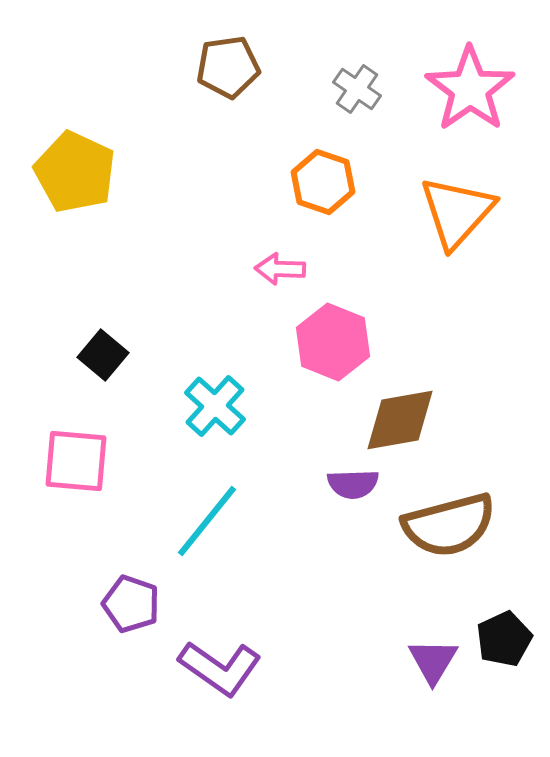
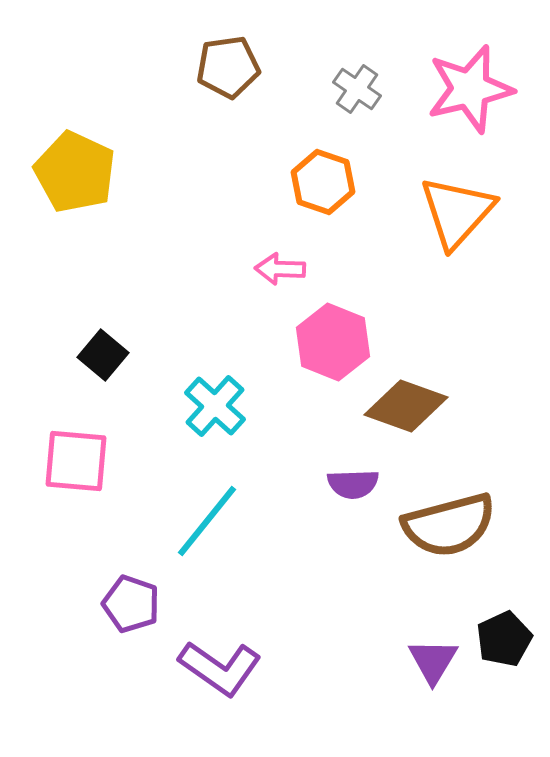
pink star: rotated 22 degrees clockwise
brown diamond: moved 6 px right, 14 px up; rotated 30 degrees clockwise
